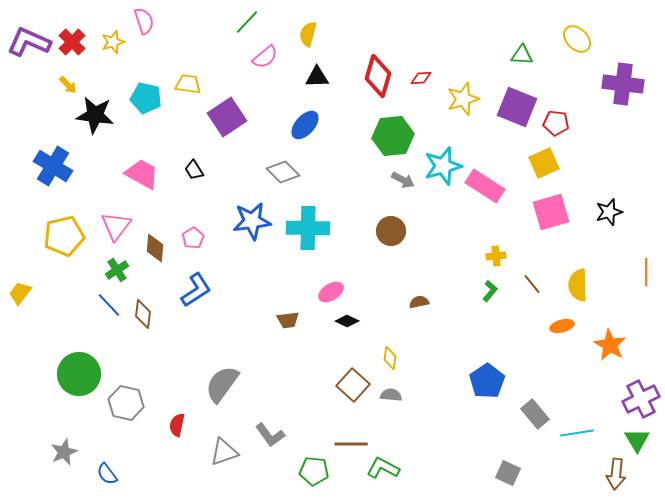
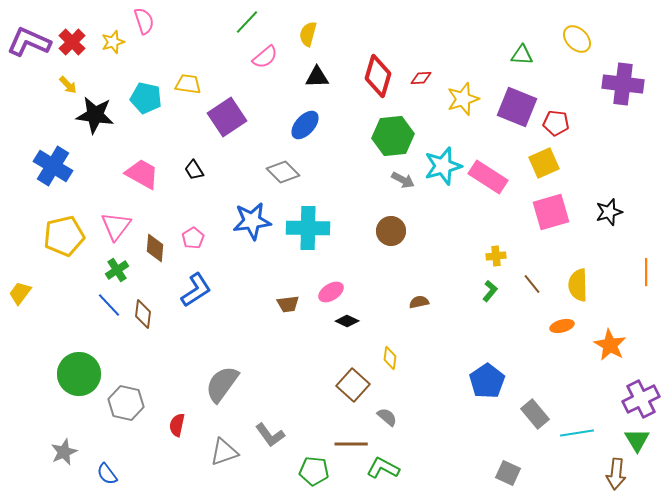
pink rectangle at (485, 186): moved 3 px right, 9 px up
brown trapezoid at (288, 320): moved 16 px up
gray semicircle at (391, 395): moved 4 px left, 22 px down; rotated 35 degrees clockwise
